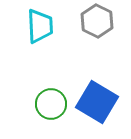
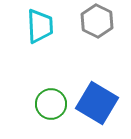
blue square: moved 1 px down
